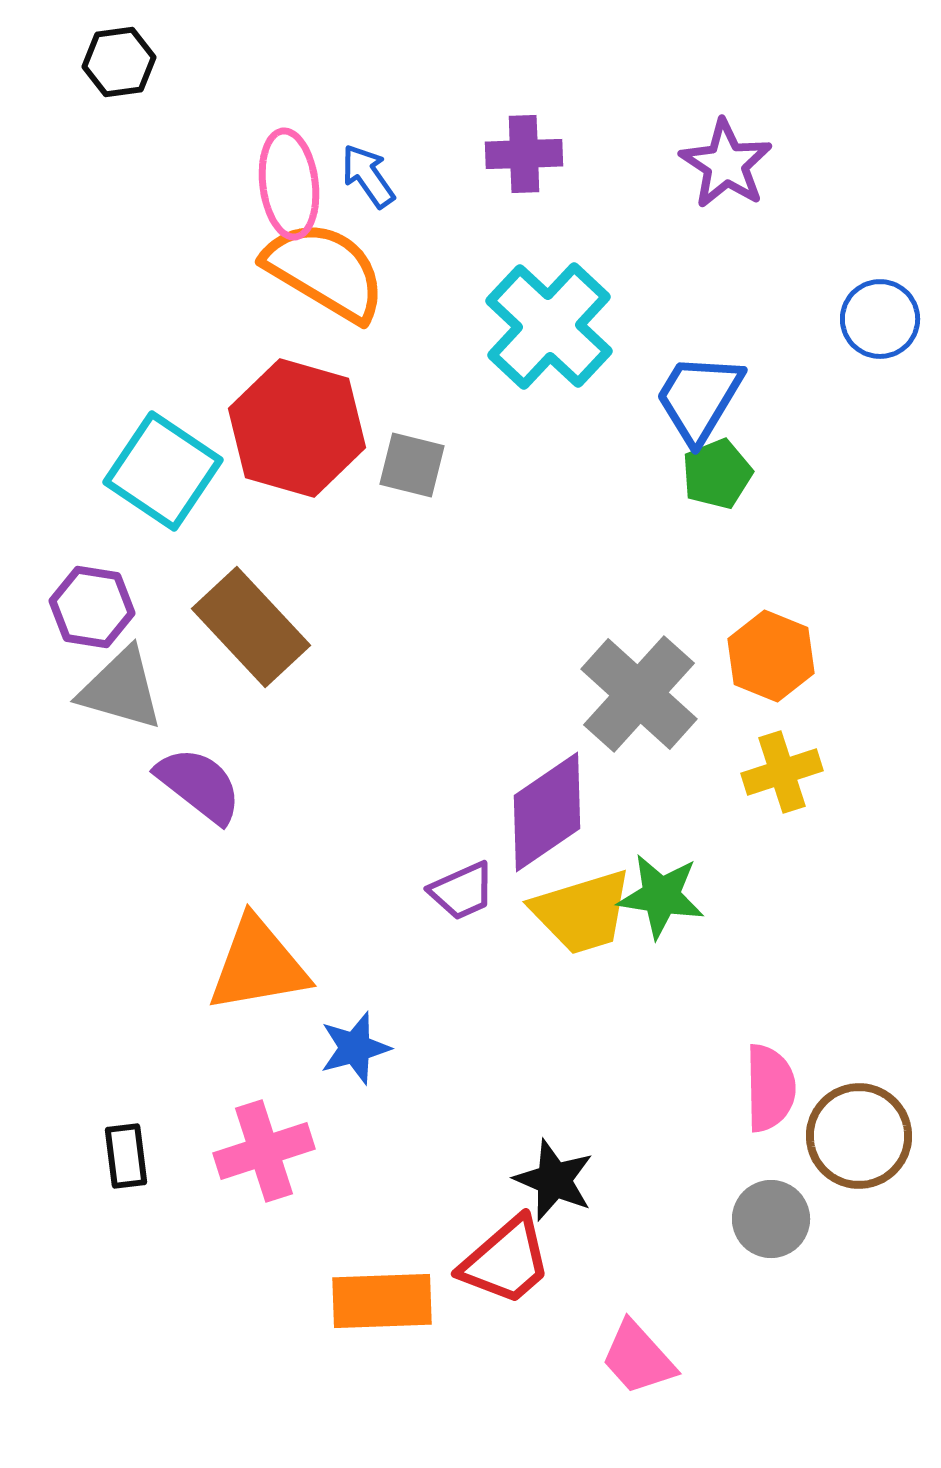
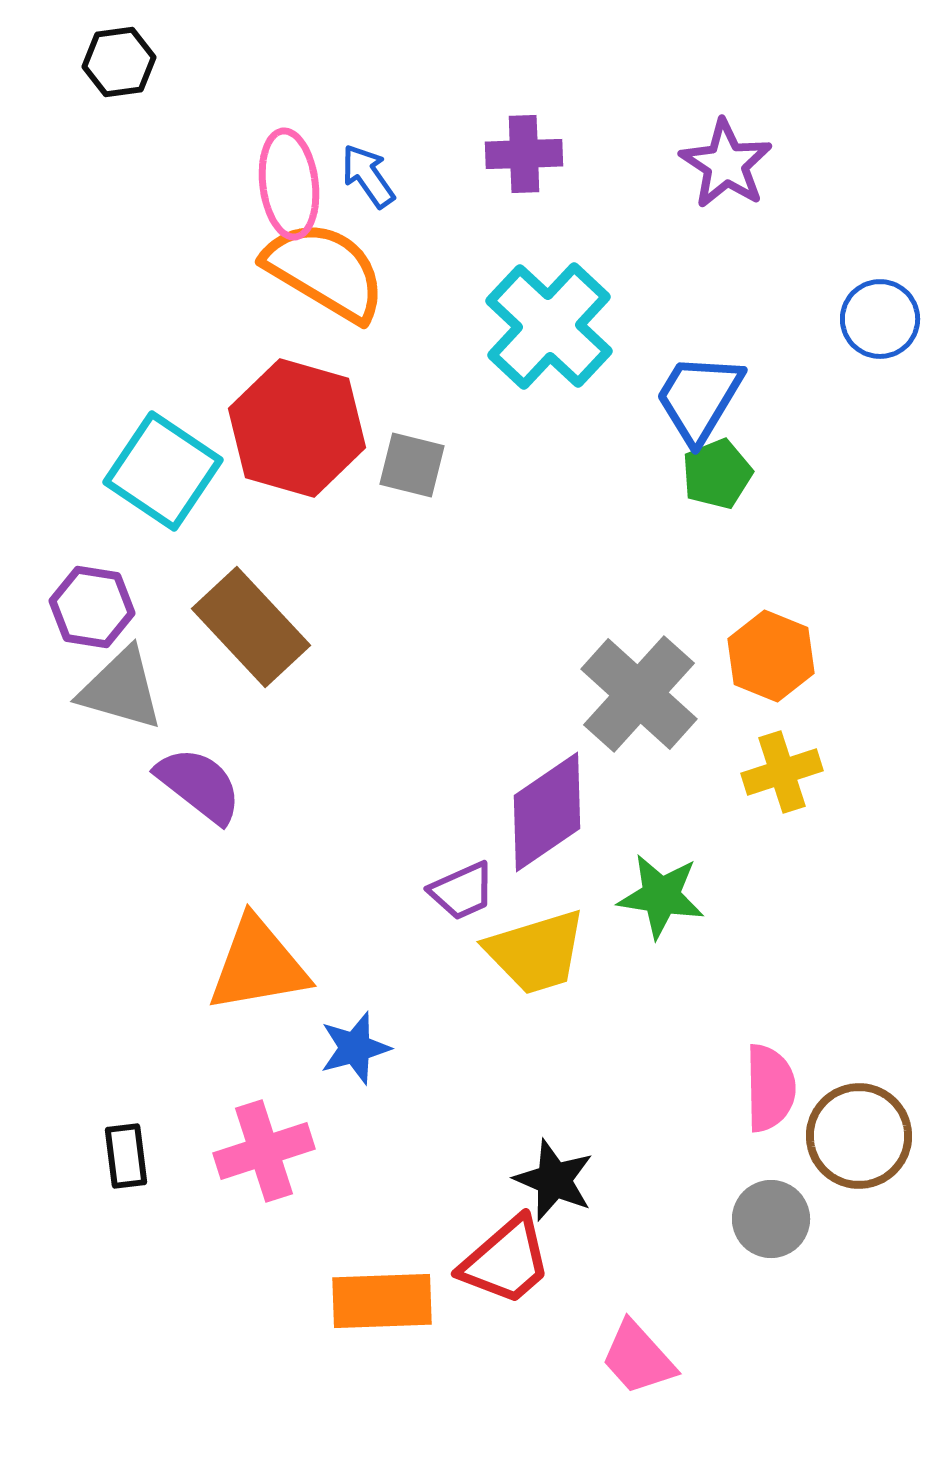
yellow trapezoid: moved 46 px left, 40 px down
